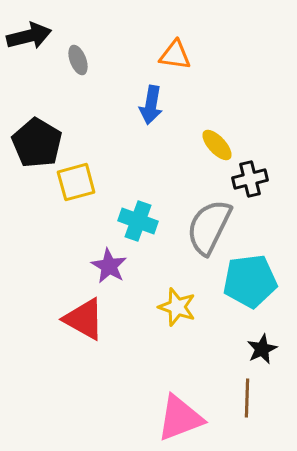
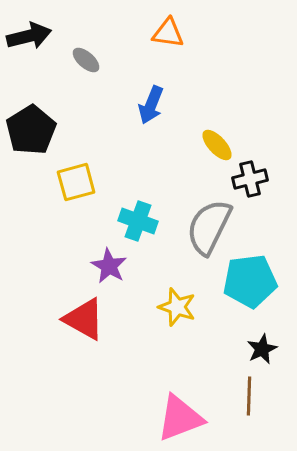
orange triangle: moved 7 px left, 22 px up
gray ellipse: moved 8 px right; rotated 28 degrees counterclockwise
blue arrow: rotated 12 degrees clockwise
black pentagon: moved 6 px left, 13 px up; rotated 9 degrees clockwise
brown line: moved 2 px right, 2 px up
